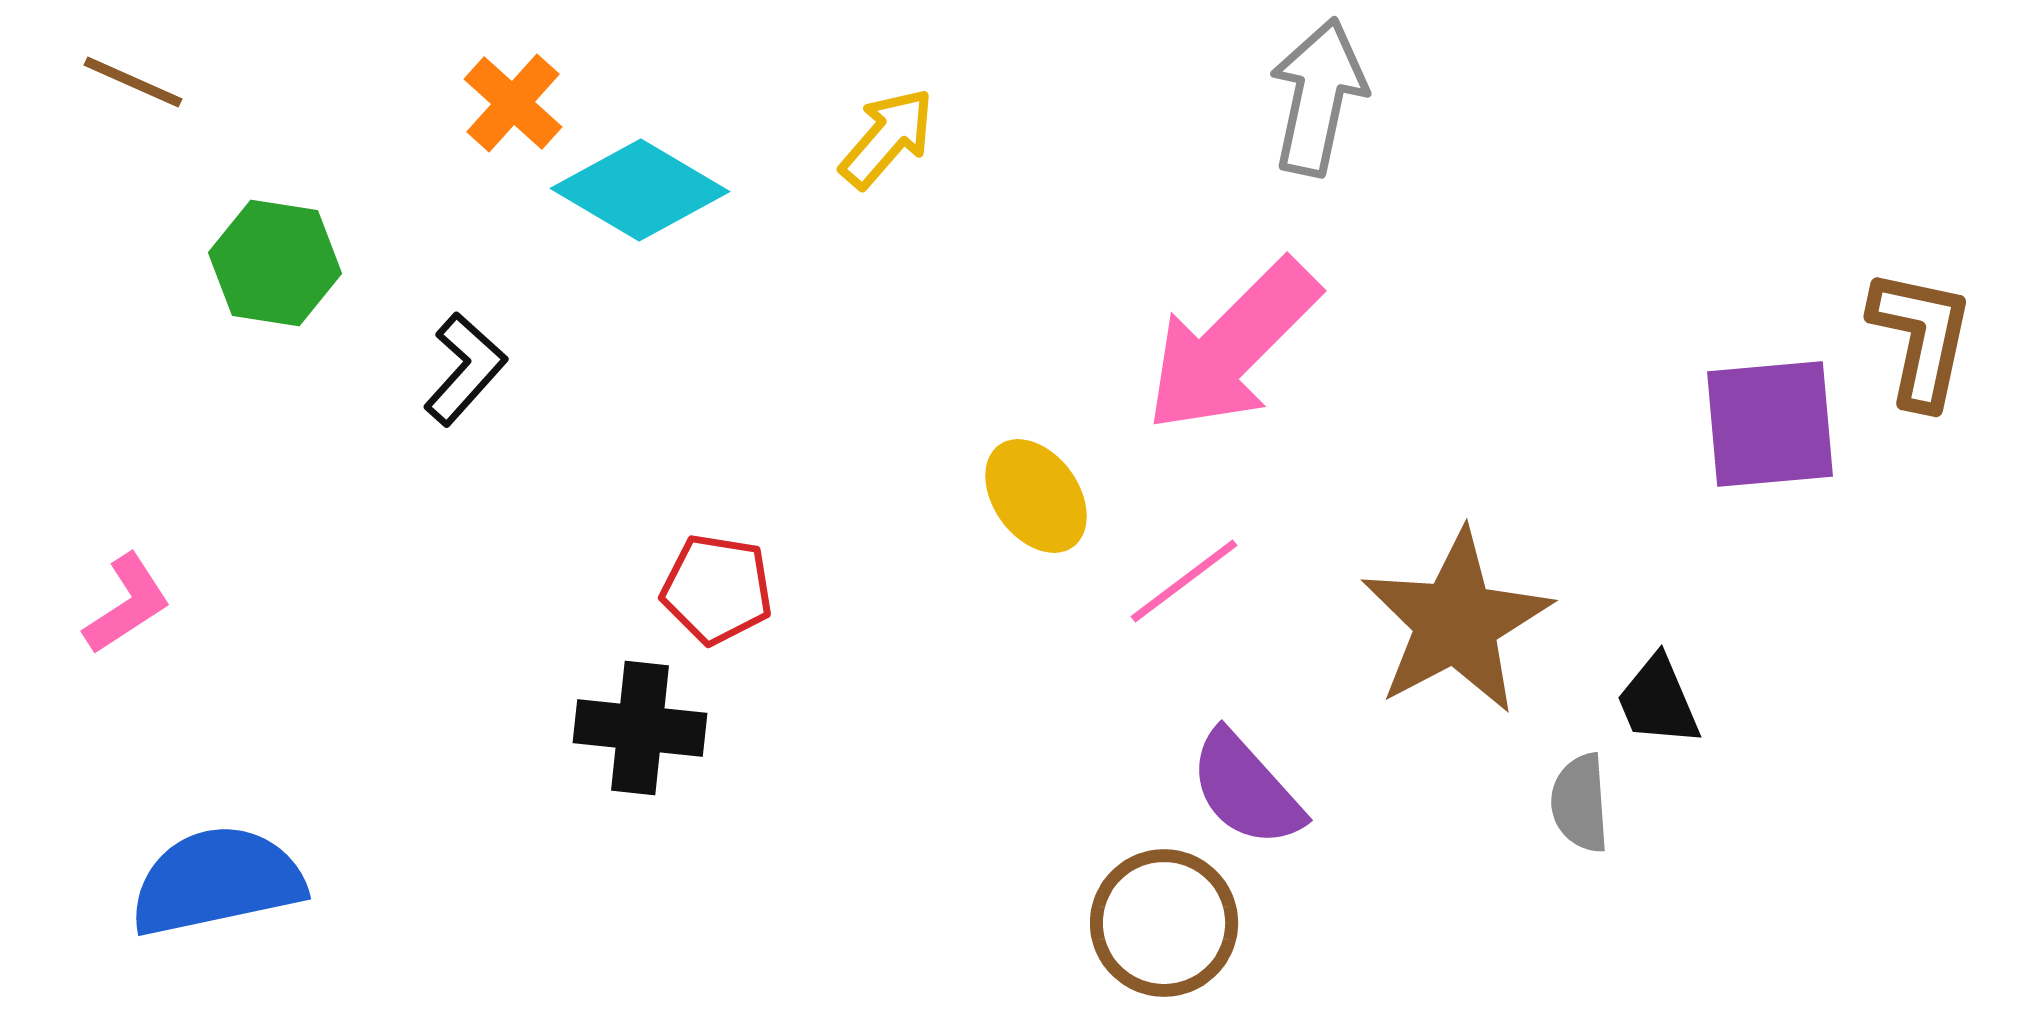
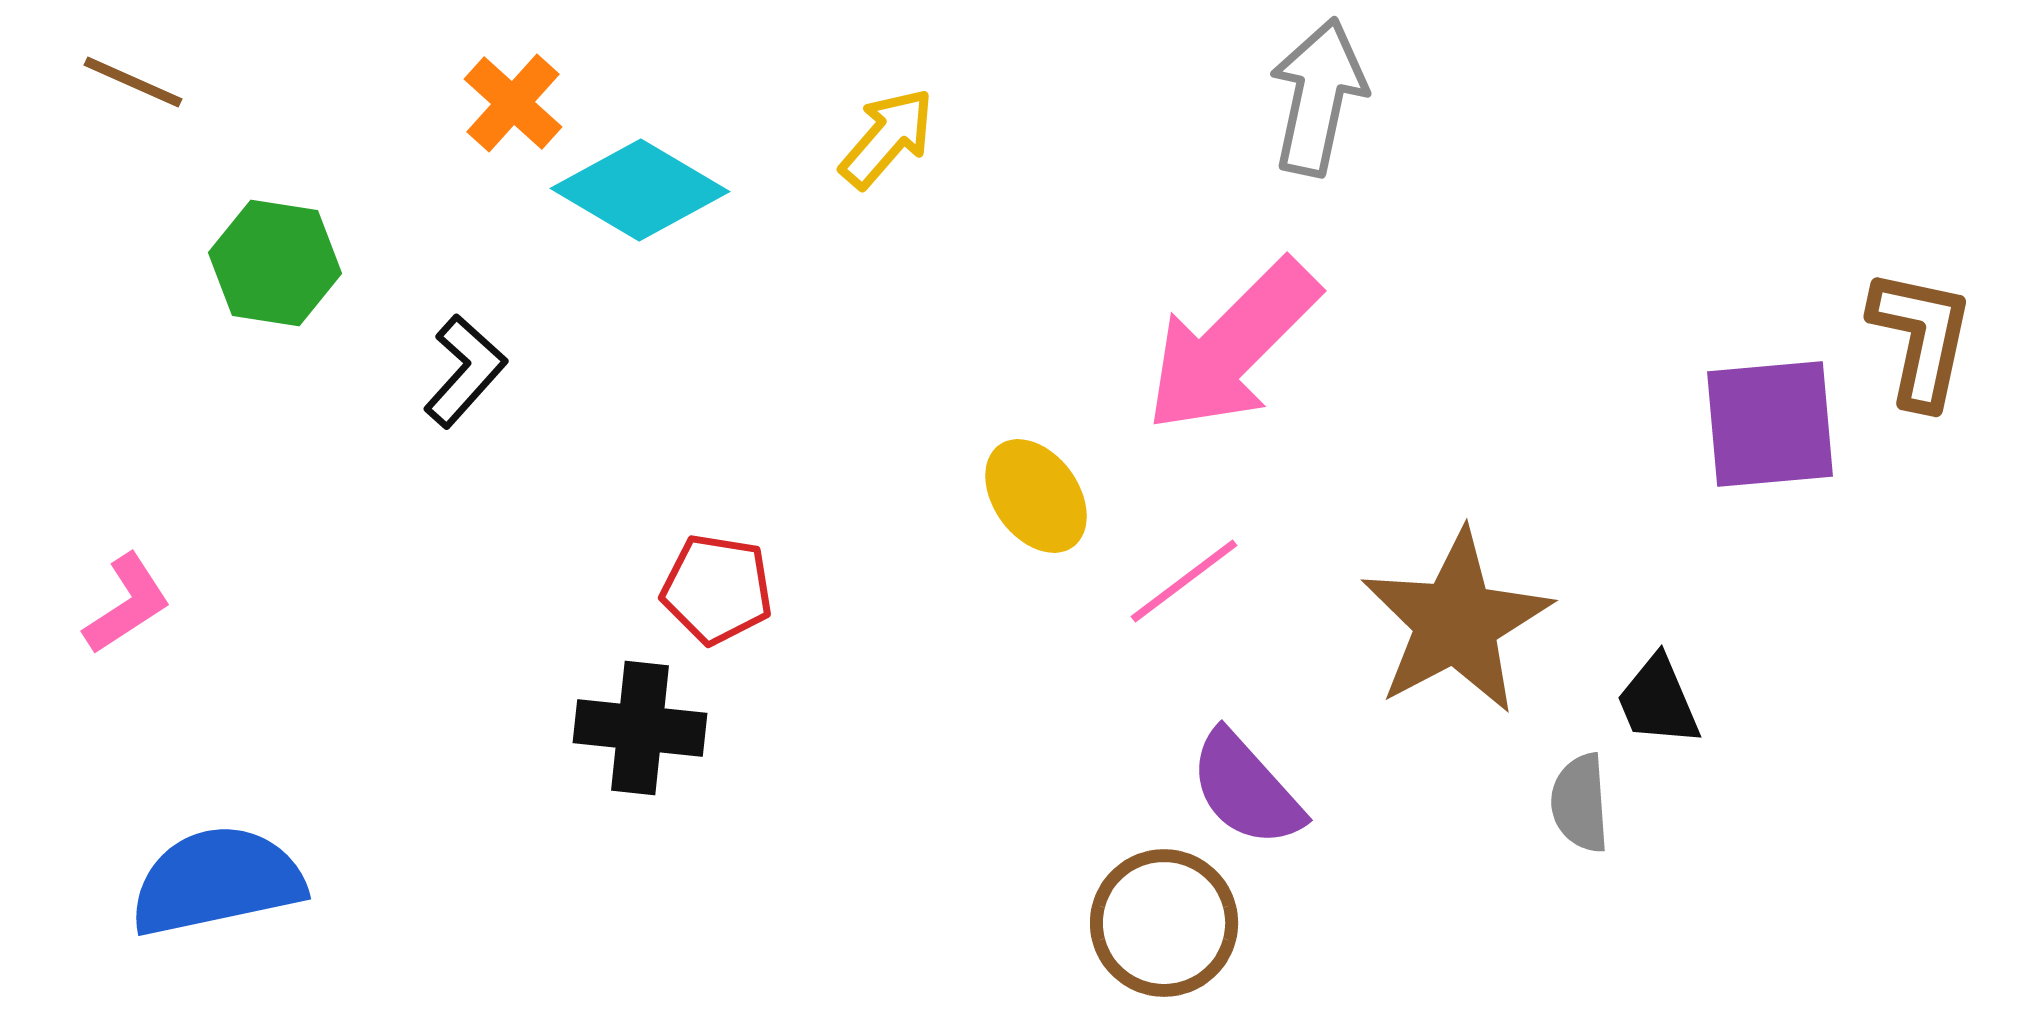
black L-shape: moved 2 px down
